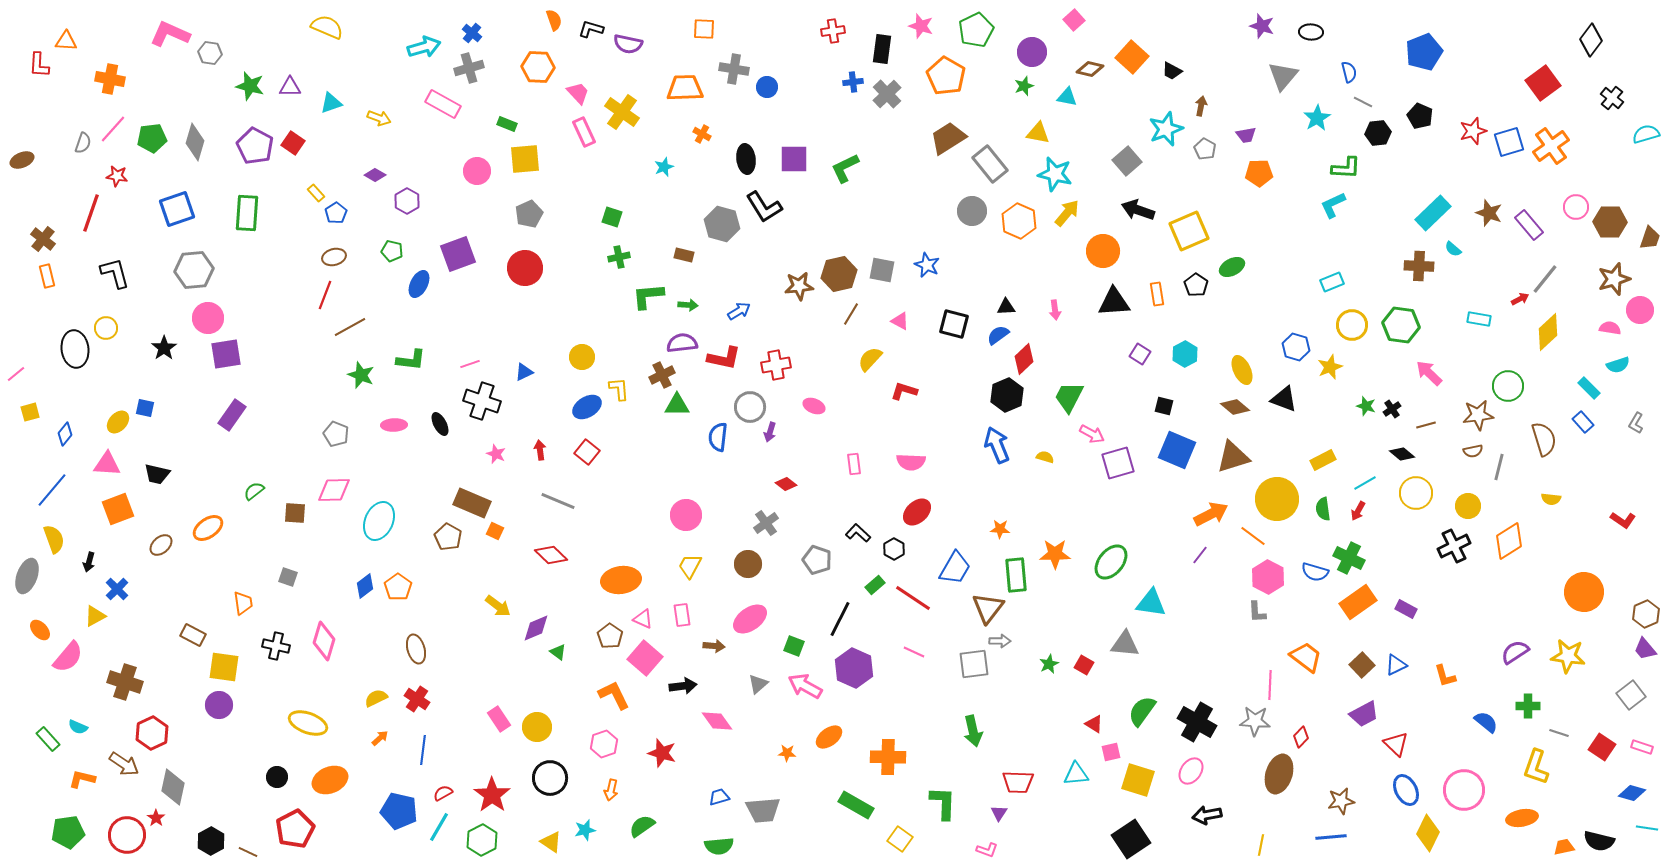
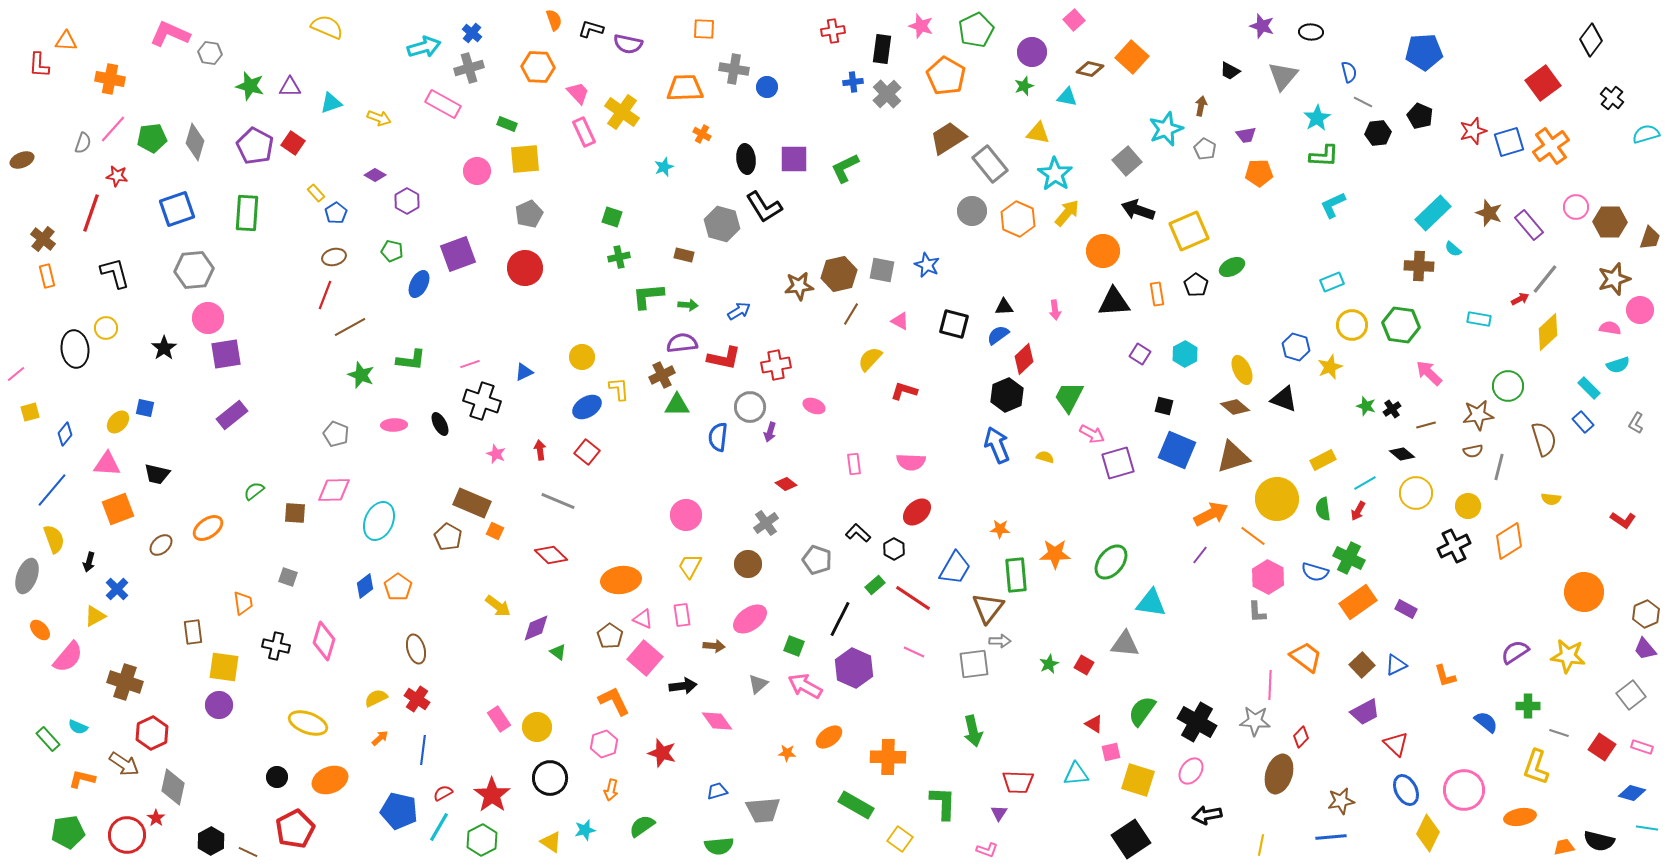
blue pentagon at (1424, 52): rotated 18 degrees clockwise
black trapezoid at (1172, 71): moved 58 px right
green L-shape at (1346, 168): moved 22 px left, 12 px up
cyan star at (1055, 174): rotated 20 degrees clockwise
orange hexagon at (1019, 221): moved 1 px left, 2 px up
black triangle at (1006, 307): moved 2 px left
purple rectangle at (232, 415): rotated 16 degrees clockwise
brown rectangle at (193, 635): moved 3 px up; rotated 55 degrees clockwise
orange L-shape at (614, 695): moved 6 px down
purple trapezoid at (1364, 714): moved 1 px right, 2 px up
blue trapezoid at (719, 797): moved 2 px left, 6 px up
orange ellipse at (1522, 818): moved 2 px left, 1 px up
